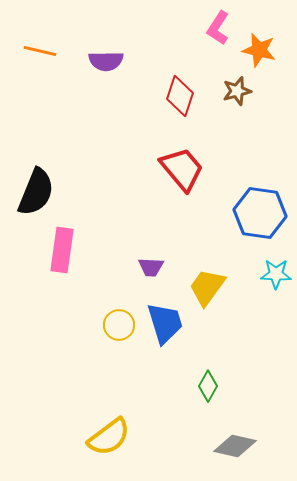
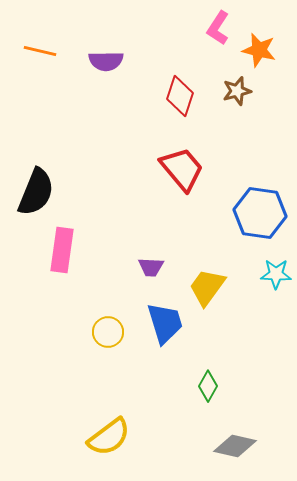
yellow circle: moved 11 px left, 7 px down
